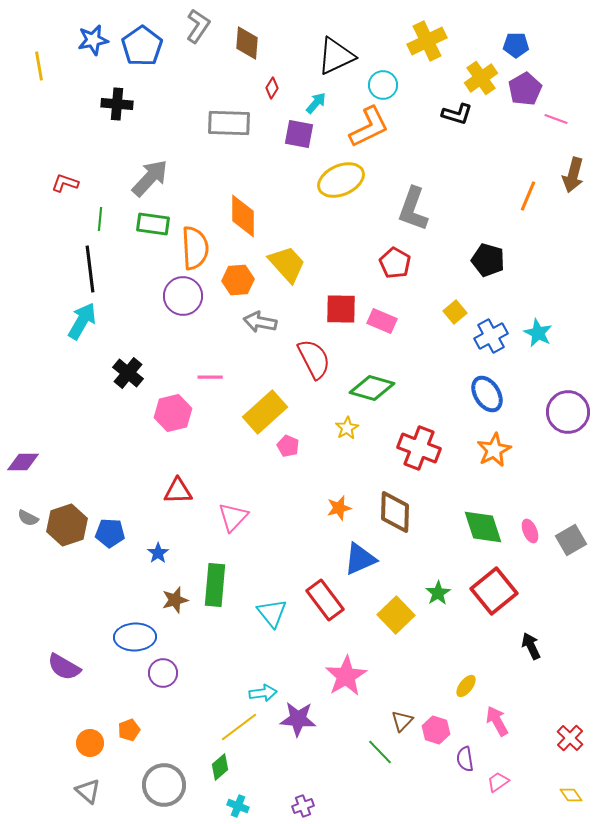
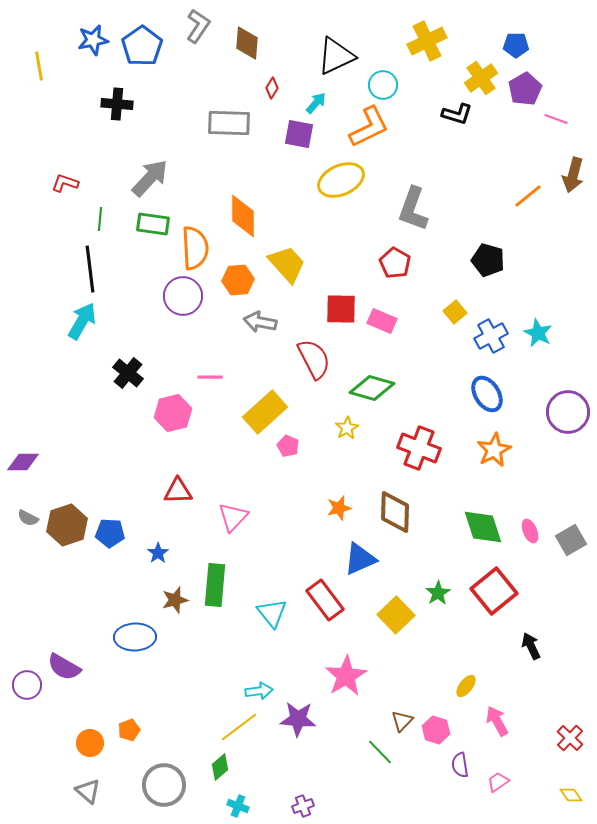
orange line at (528, 196): rotated 28 degrees clockwise
purple circle at (163, 673): moved 136 px left, 12 px down
cyan arrow at (263, 693): moved 4 px left, 2 px up
purple semicircle at (465, 759): moved 5 px left, 6 px down
